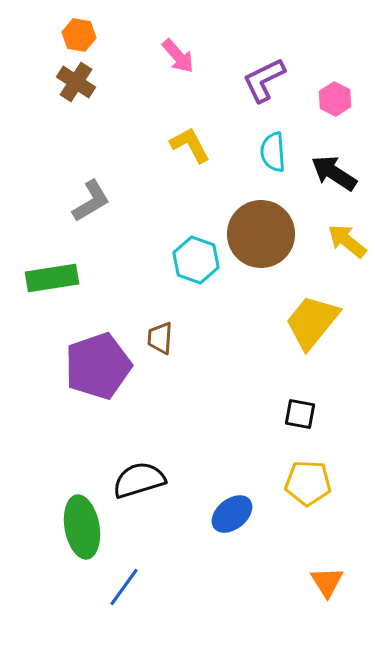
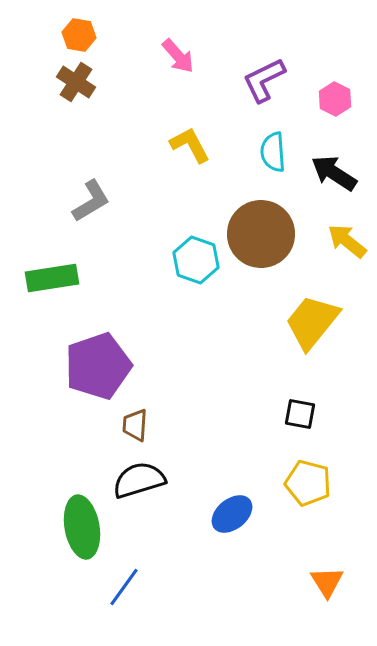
brown trapezoid: moved 25 px left, 87 px down
yellow pentagon: rotated 12 degrees clockwise
